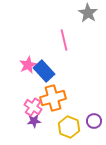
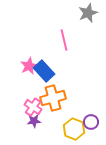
gray star: rotated 18 degrees clockwise
pink star: moved 1 px right, 1 px down
purple circle: moved 3 px left, 1 px down
yellow hexagon: moved 5 px right, 2 px down
